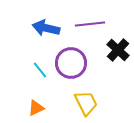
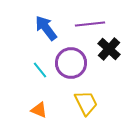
blue arrow: rotated 40 degrees clockwise
black cross: moved 9 px left, 1 px up
orange triangle: moved 3 px right, 2 px down; rotated 48 degrees clockwise
